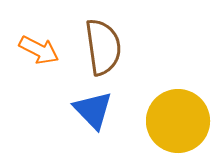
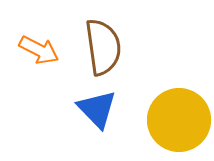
blue triangle: moved 4 px right, 1 px up
yellow circle: moved 1 px right, 1 px up
